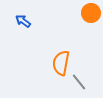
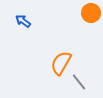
orange semicircle: rotated 20 degrees clockwise
